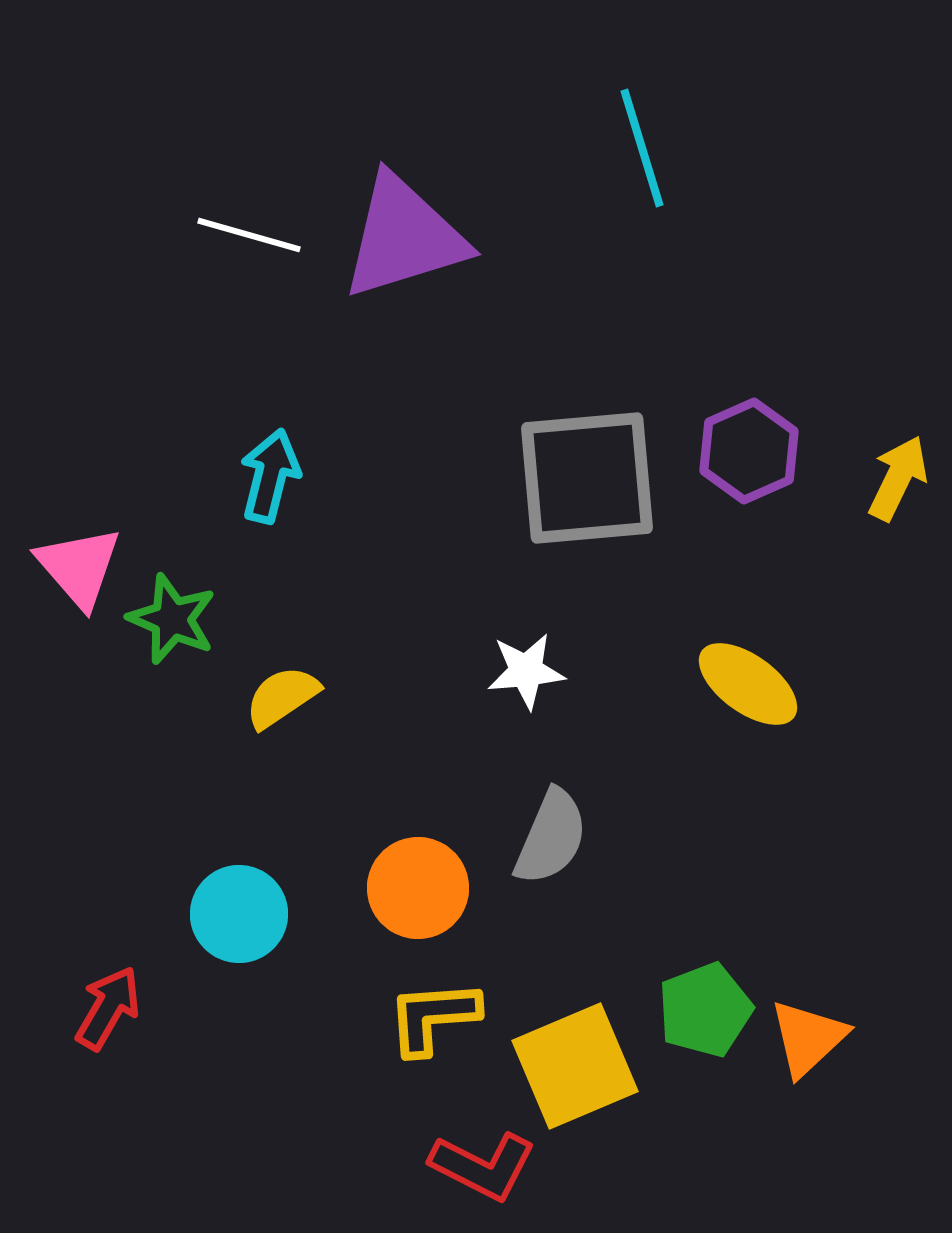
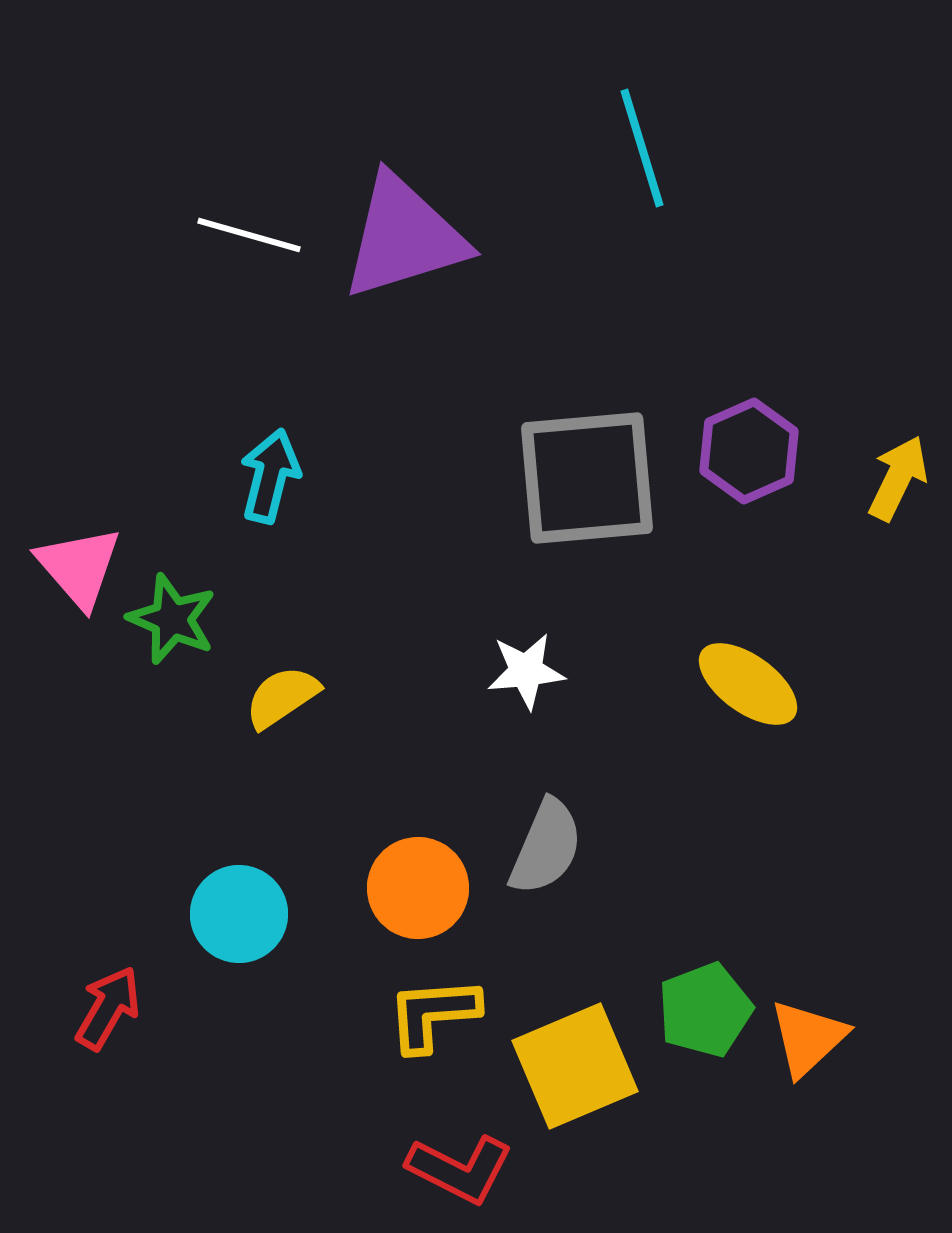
gray semicircle: moved 5 px left, 10 px down
yellow L-shape: moved 3 px up
red L-shape: moved 23 px left, 3 px down
